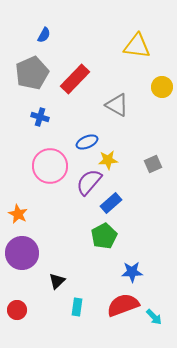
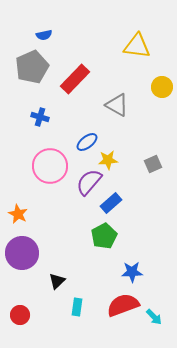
blue semicircle: rotated 49 degrees clockwise
gray pentagon: moved 6 px up
blue ellipse: rotated 15 degrees counterclockwise
red circle: moved 3 px right, 5 px down
